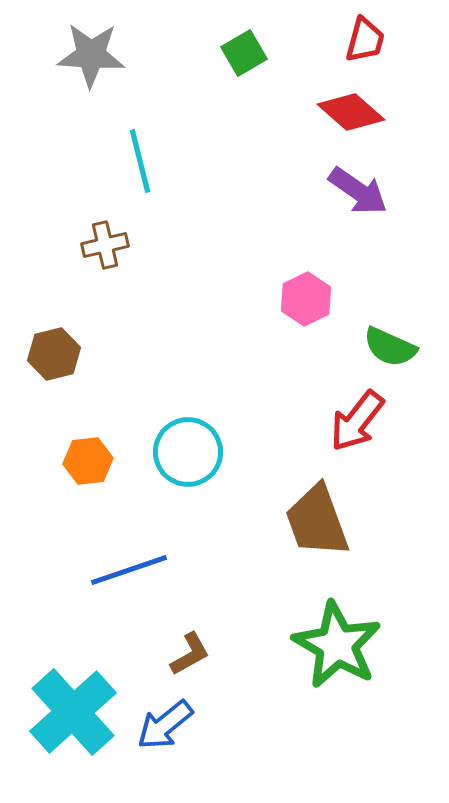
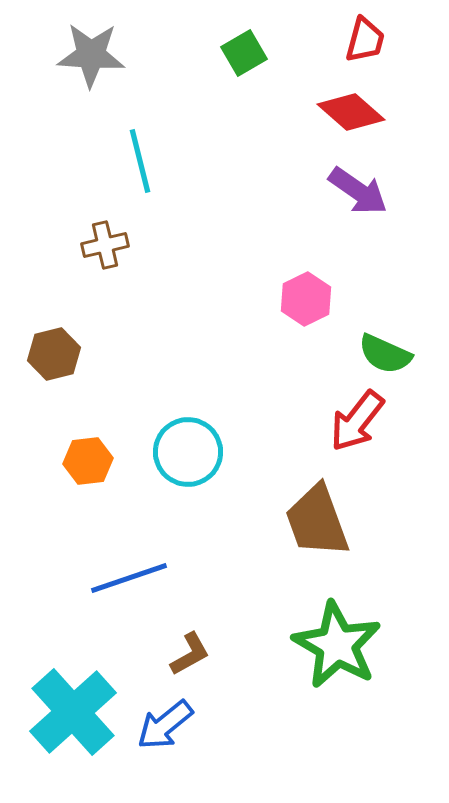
green semicircle: moved 5 px left, 7 px down
blue line: moved 8 px down
